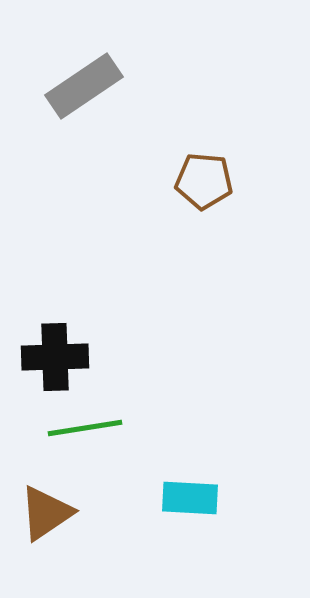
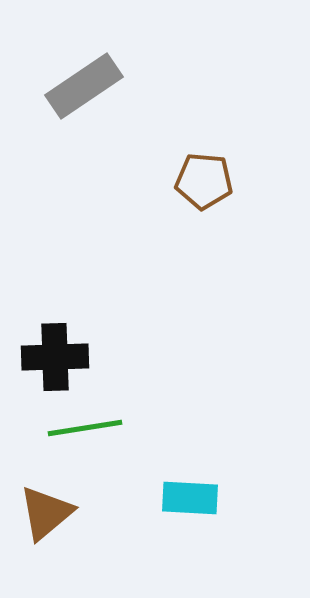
brown triangle: rotated 6 degrees counterclockwise
